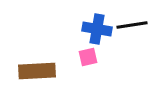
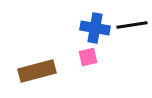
blue cross: moved 2 px left, 1 px up
brown rectangle: rotated 12 degrees counterclockwise
